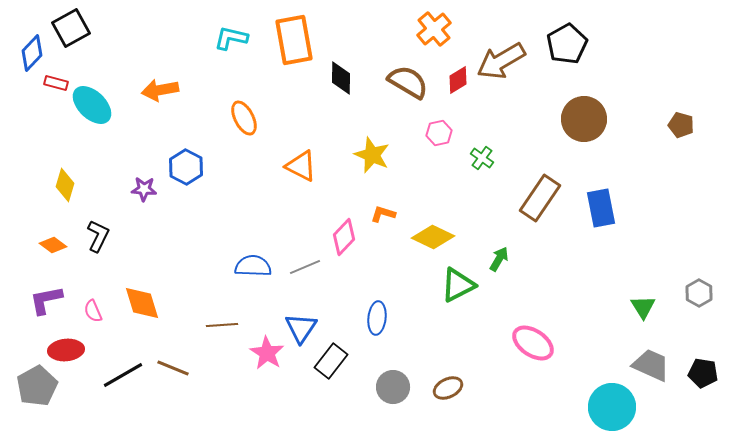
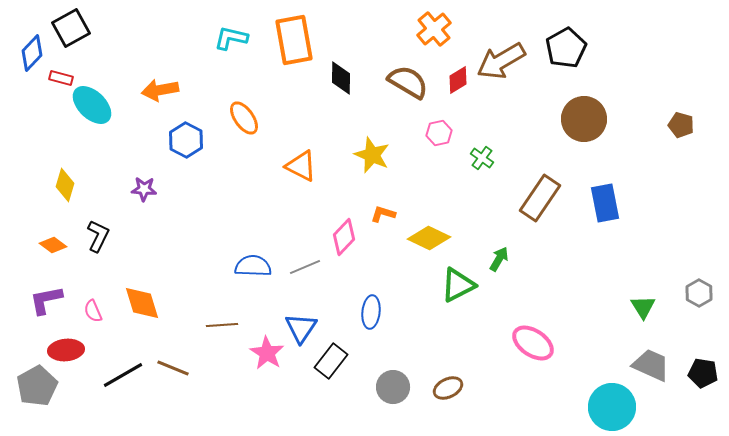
black pentagon at (567, 44): moved 1 px left, 4 px down
red rectangle at (56, 83): moved 5 px right, 5 px up
orange ellipse at (244, 118): rotated 8 degrees counterclockwise
blue hexagon at (186, 167): moved 27 px up
blue rectangle at (601, 208): moved 4 px right, 5 px up
yellow diamond at (433, 237): moved 4 px left, 1 px down
blue ellipse at (377, 318): moved 6 px left, 6 px up
